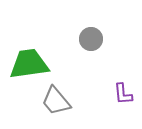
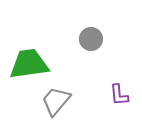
purple L-shape: moved 4 px left, 1 px down
gray trapezoid: rotated 80 degrees clockwise
